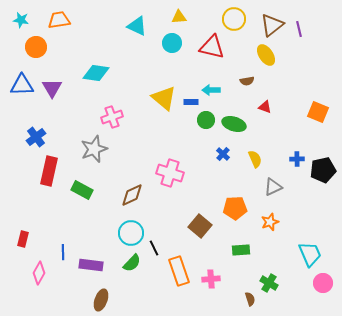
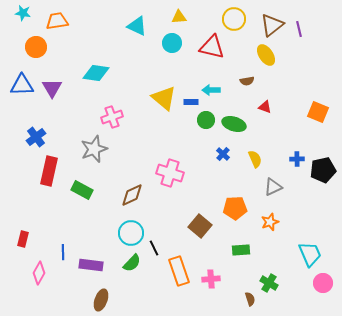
cyan star at (21, 20): moved 2 px right, 7 px up
orange trapezoid at (59, 20): moved 2 px left, 1 px down
